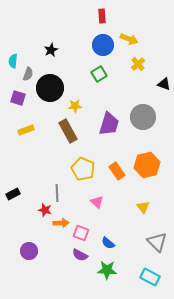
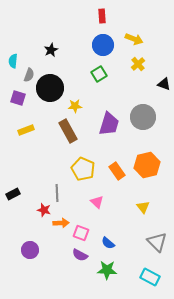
yellow arrow: moved 5 px right
gray semicircle: moved 1 px right, 1 px down
red star: moved 1 px left
purple circle: moved 1 px right, 1 px up
